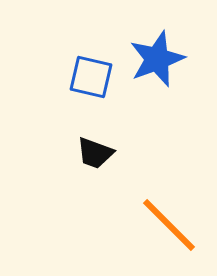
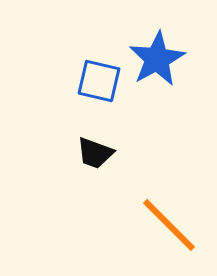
blue star: rotated 8 degrees counterclockwise
blue square: moved 8 px right, 4 px down
